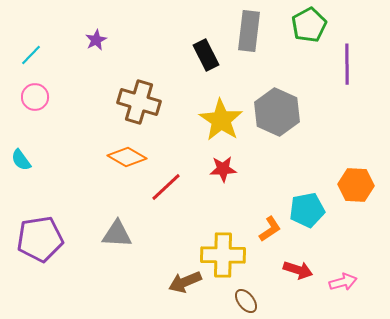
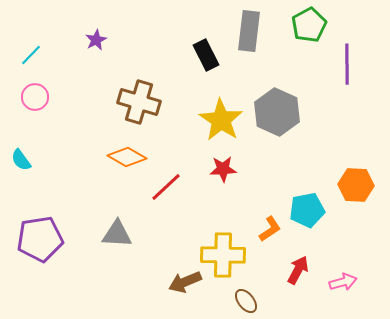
red arrow: rotated 80 degrees counterclockwise
